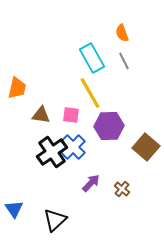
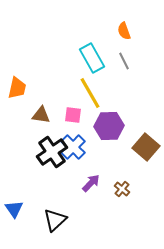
orange semicircle: moved 2 px right, 2 px up
pink square: moved 2 px right
